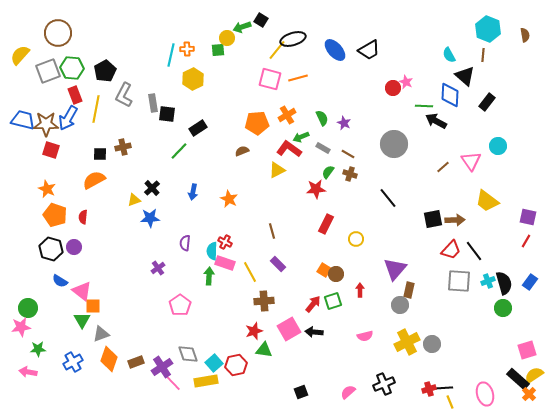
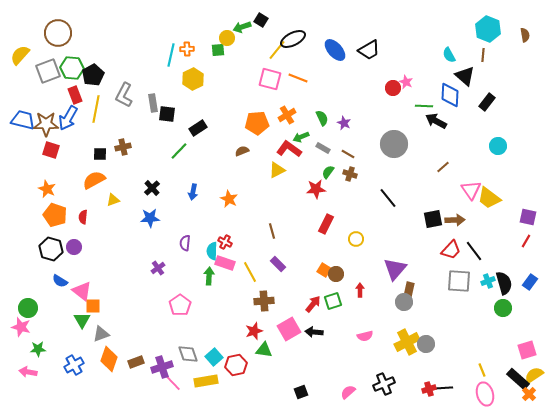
black ellipse at (293, 39): rotated 10 degrees counterclockwise
black pentagon at (105, 71): moved 12 px left, 4 px down
orange line at (298, 78): rotated 36 degrees clockwise
pink triangle at (471, 161): moved 29 px down
yellow triangle at (134, 200): moved 21 px left
yellow trapezoid at (487, 201): moved 2 px right, 3 px up
gray circle at (400, 305): moved 4 px right, 3 px up
pink star at (21, 327): rotated 24 degrees clockwise
gray circle at (432, 344): moved 6 px left
blue cross at (73, 362): moved 1 px right, 3 px down
cyan square at (214, 363): moved 6 px up
purple cross at (162, 367): rotated 15 degrees clockwise
yellow line at (450, 402): moved 32 px right, 32 px up
